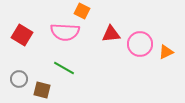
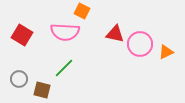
red triangle: moved 4 px right; rotated 18 degrees clockwise
green line: rotated 75 degrees counterclockwise
